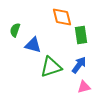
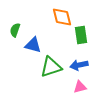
blue arrow: rotated 138 degrees counterclockwise
pink triangle: moved 4 px left
